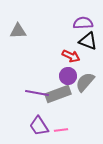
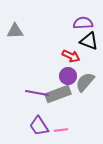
gray triangle: moved 3 px left
black triangle: moved 1 px right
